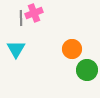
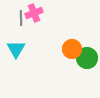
green circle: moved 12 px up
